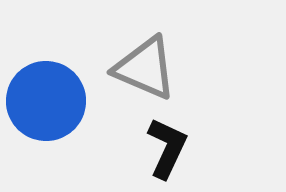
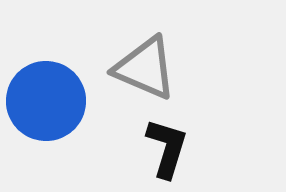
black L-shape: rotated 8 degrees counterclockwise
